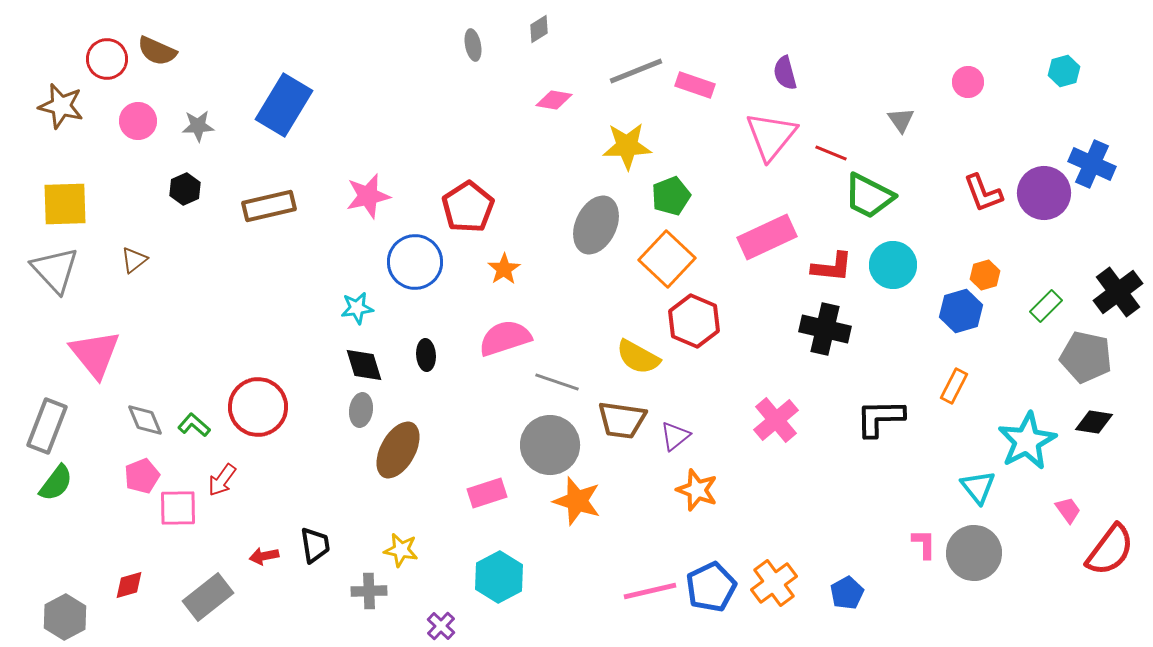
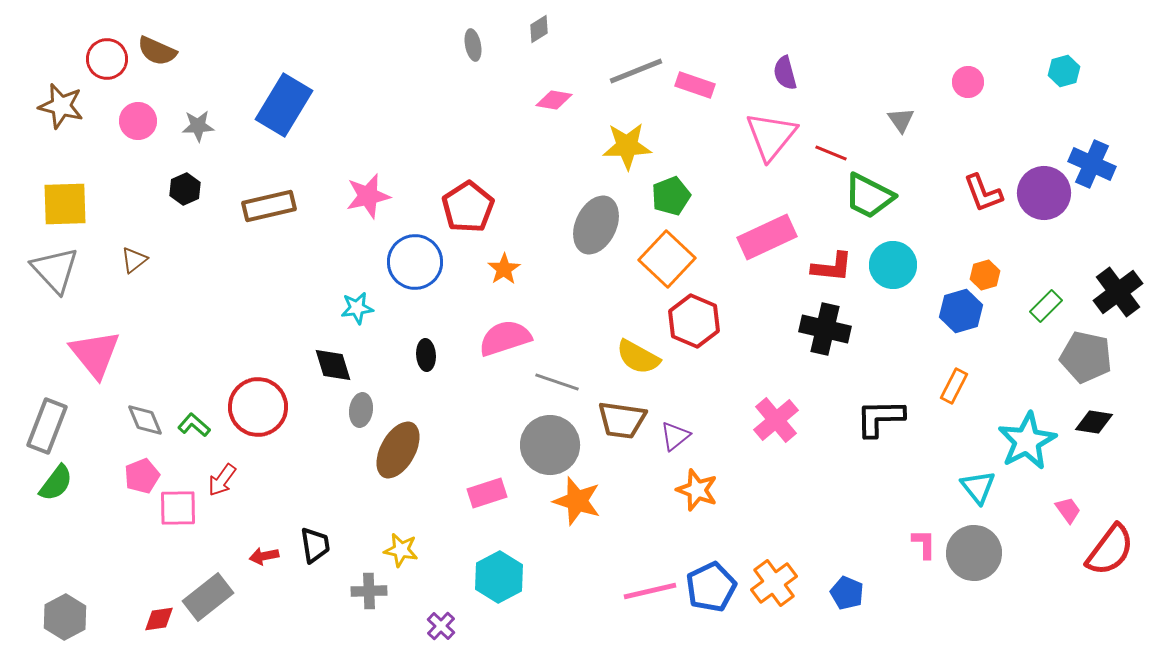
black diamond at (364, 365): moved 31 px left
red diamond at (129, 585): moved 30 px right, 34 px down; rotated 8 degrees clockwise
blue pentagon at (847, 593): rotated 20 degrees counterclockwise
